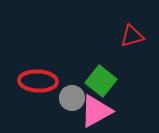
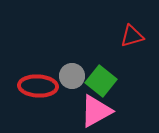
red ellipse: moved 5 px down
gray circle: moved 22 px up
